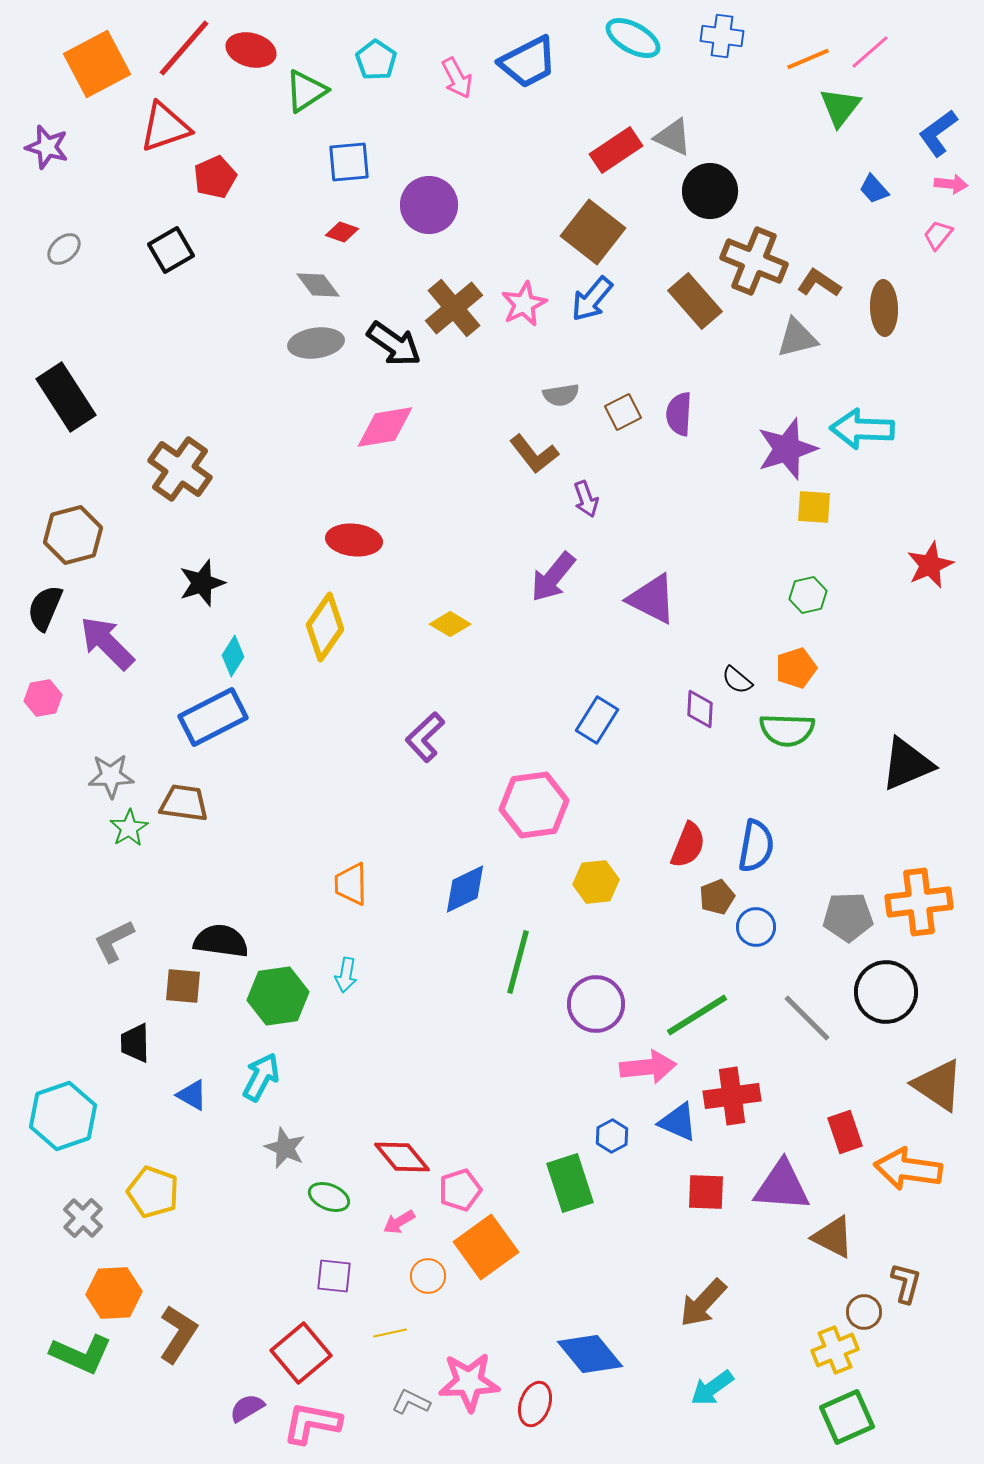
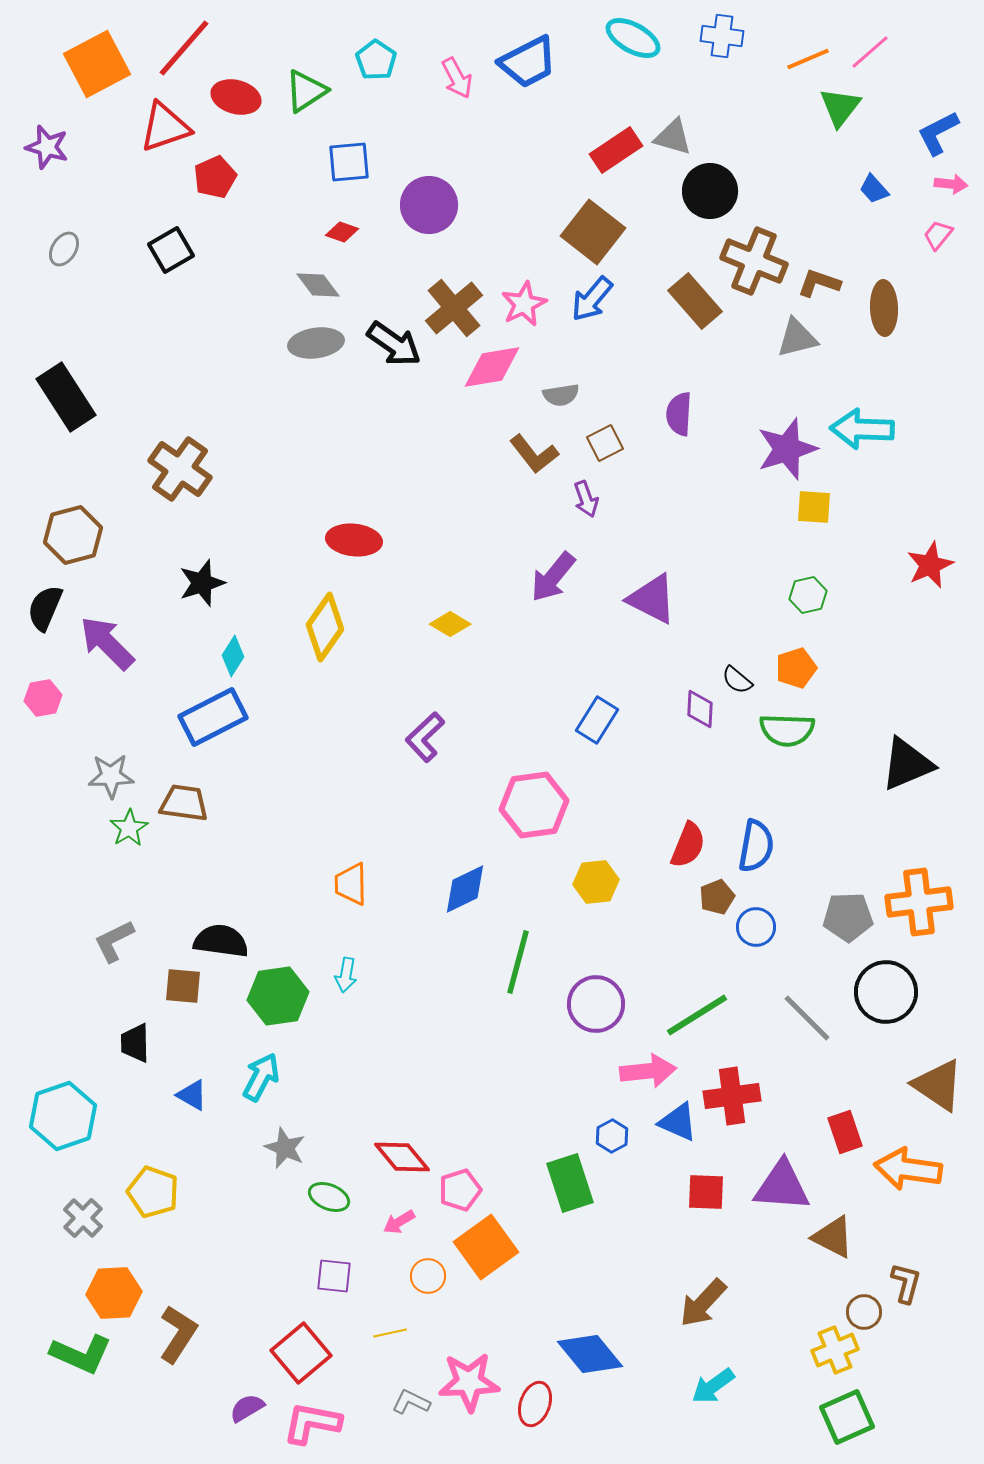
red ellipse at (251, 50): moved 15 px left, 47 px down
blue L-shape at (938, 133): rotated 9 degrees clockwise
gray triangle at (673, 137): rotated 9 degrees counterclockwise
gray ellipse at (64, 249): rotated 16 degrees counterclockwise
brown L-shape at (819, 283): rotated 15 degrees counterclockwise
brown square at (623, 412): moved 18 px left, 31 px down
pink diamond at (385, 427): moved 107 px right, 60 px up
pink arrow at (648, 1067): moved 4 px down
cyan arrow at (712, 1388): moved 1 px right, 2 px up
